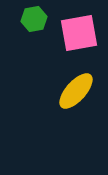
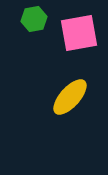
yellow ellipse: moved 6 px left, 6 px down
